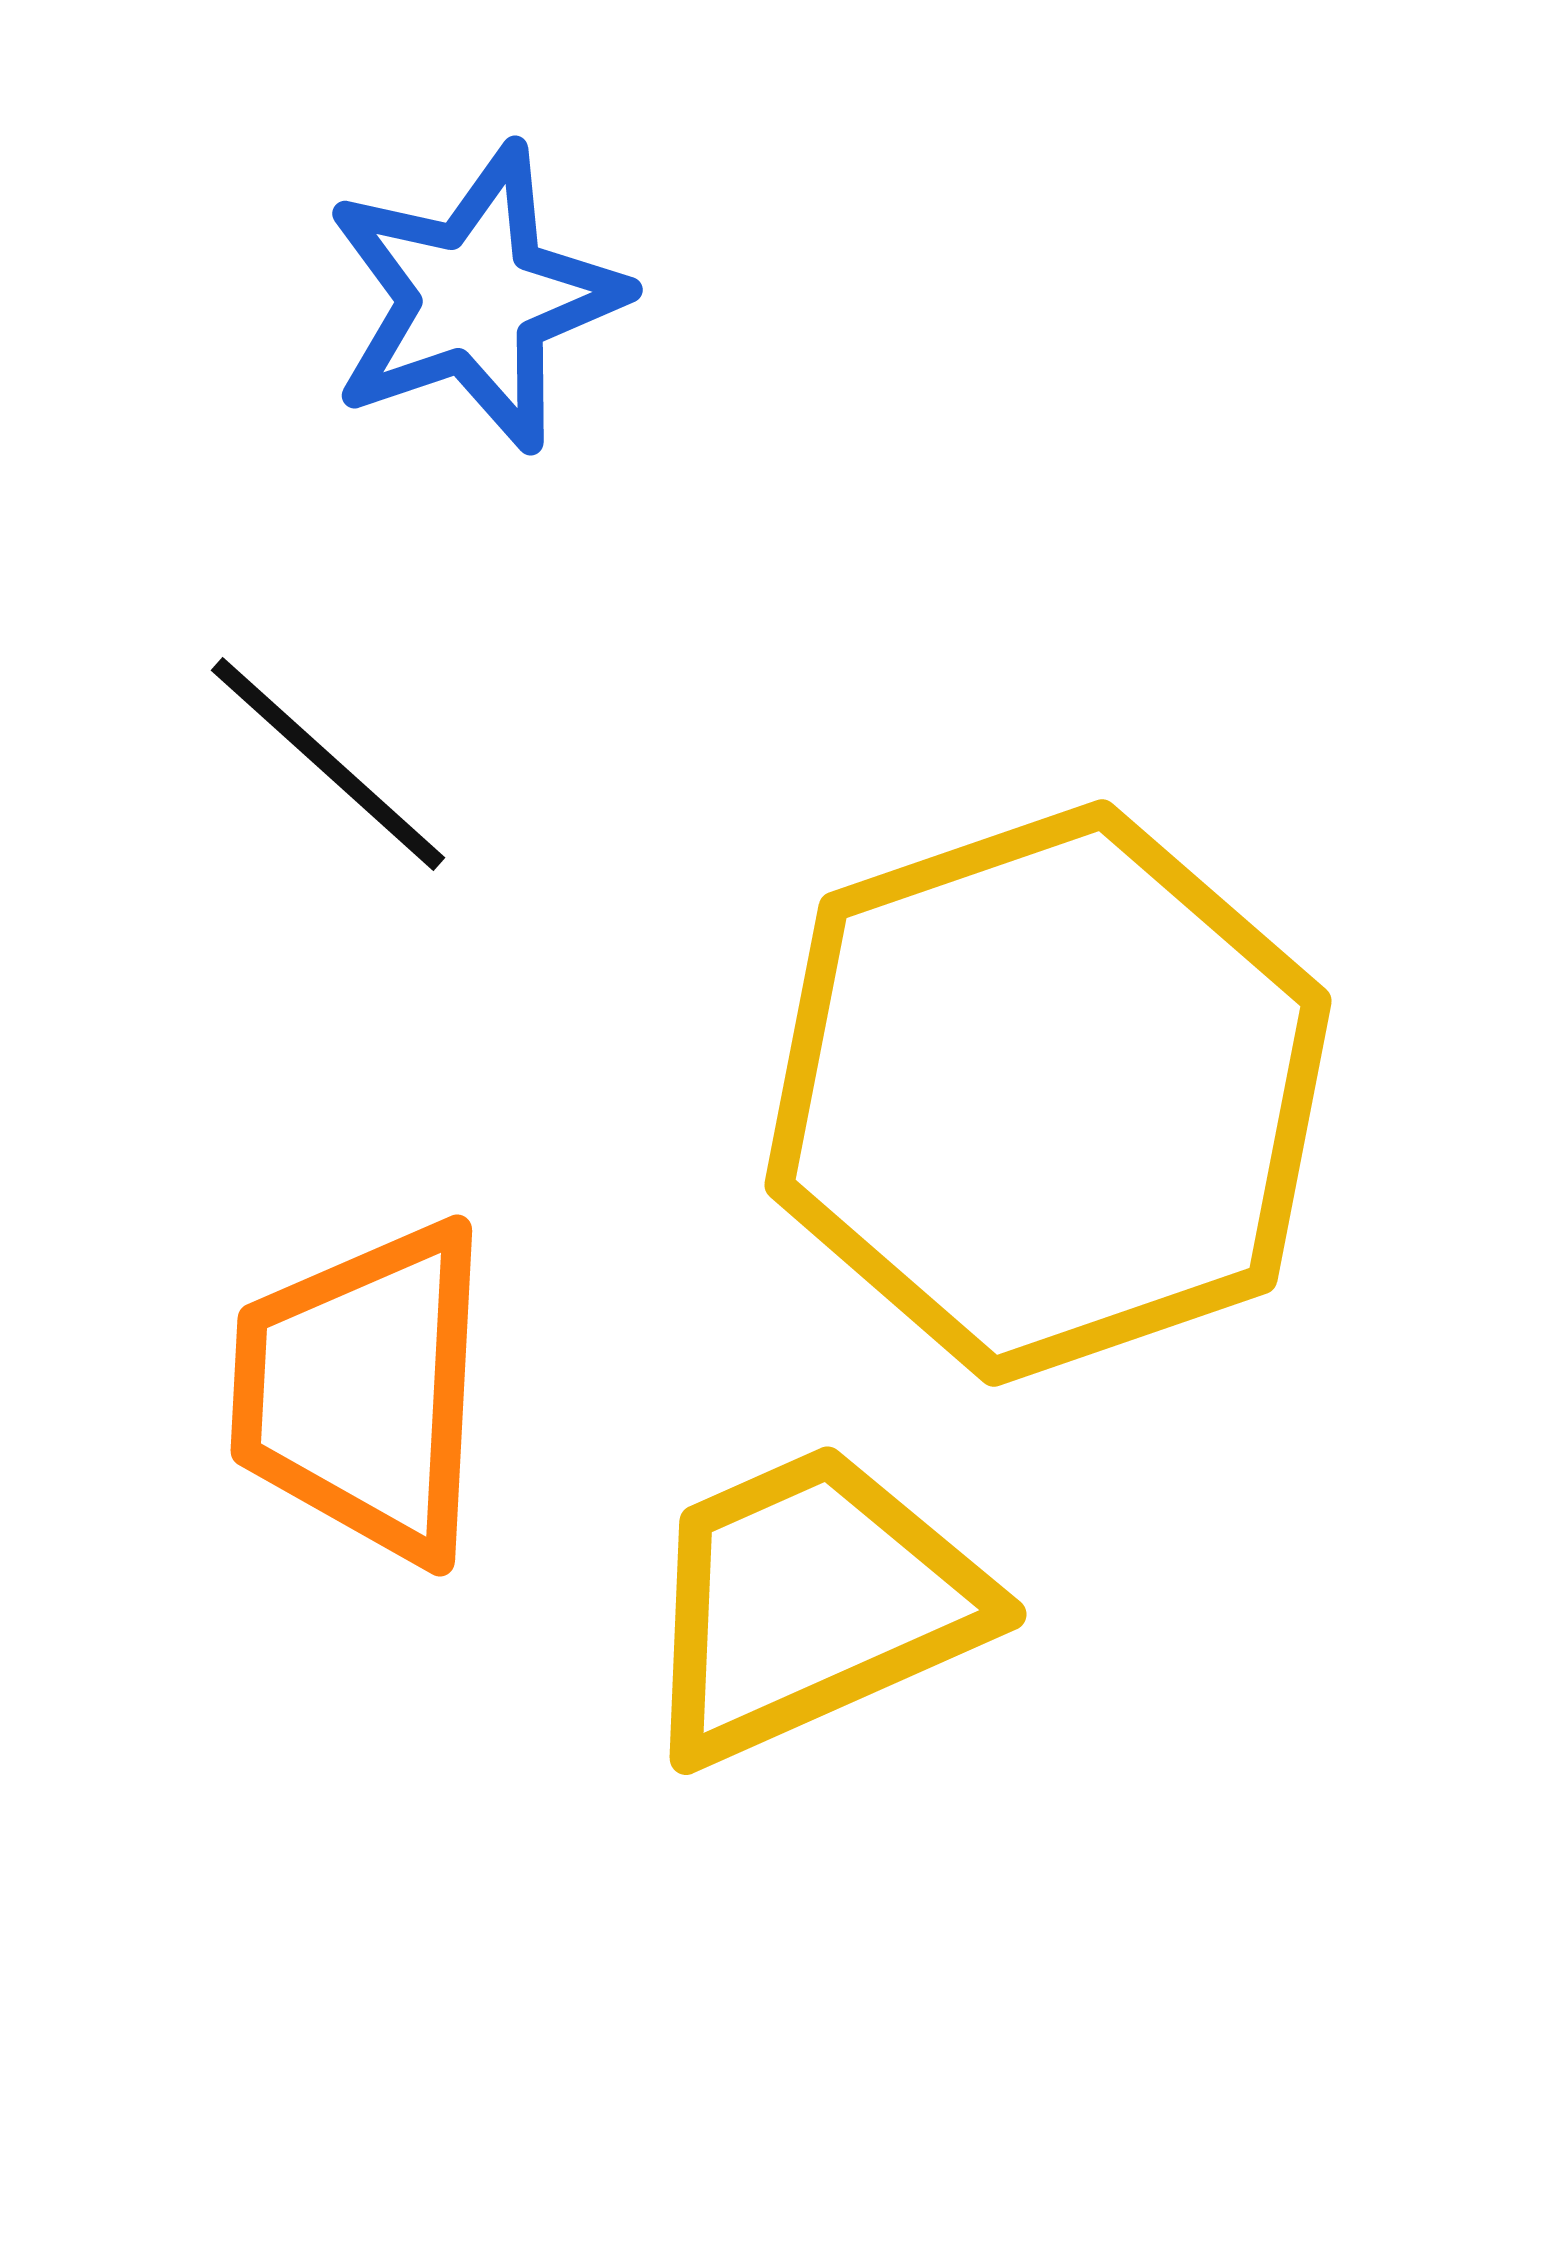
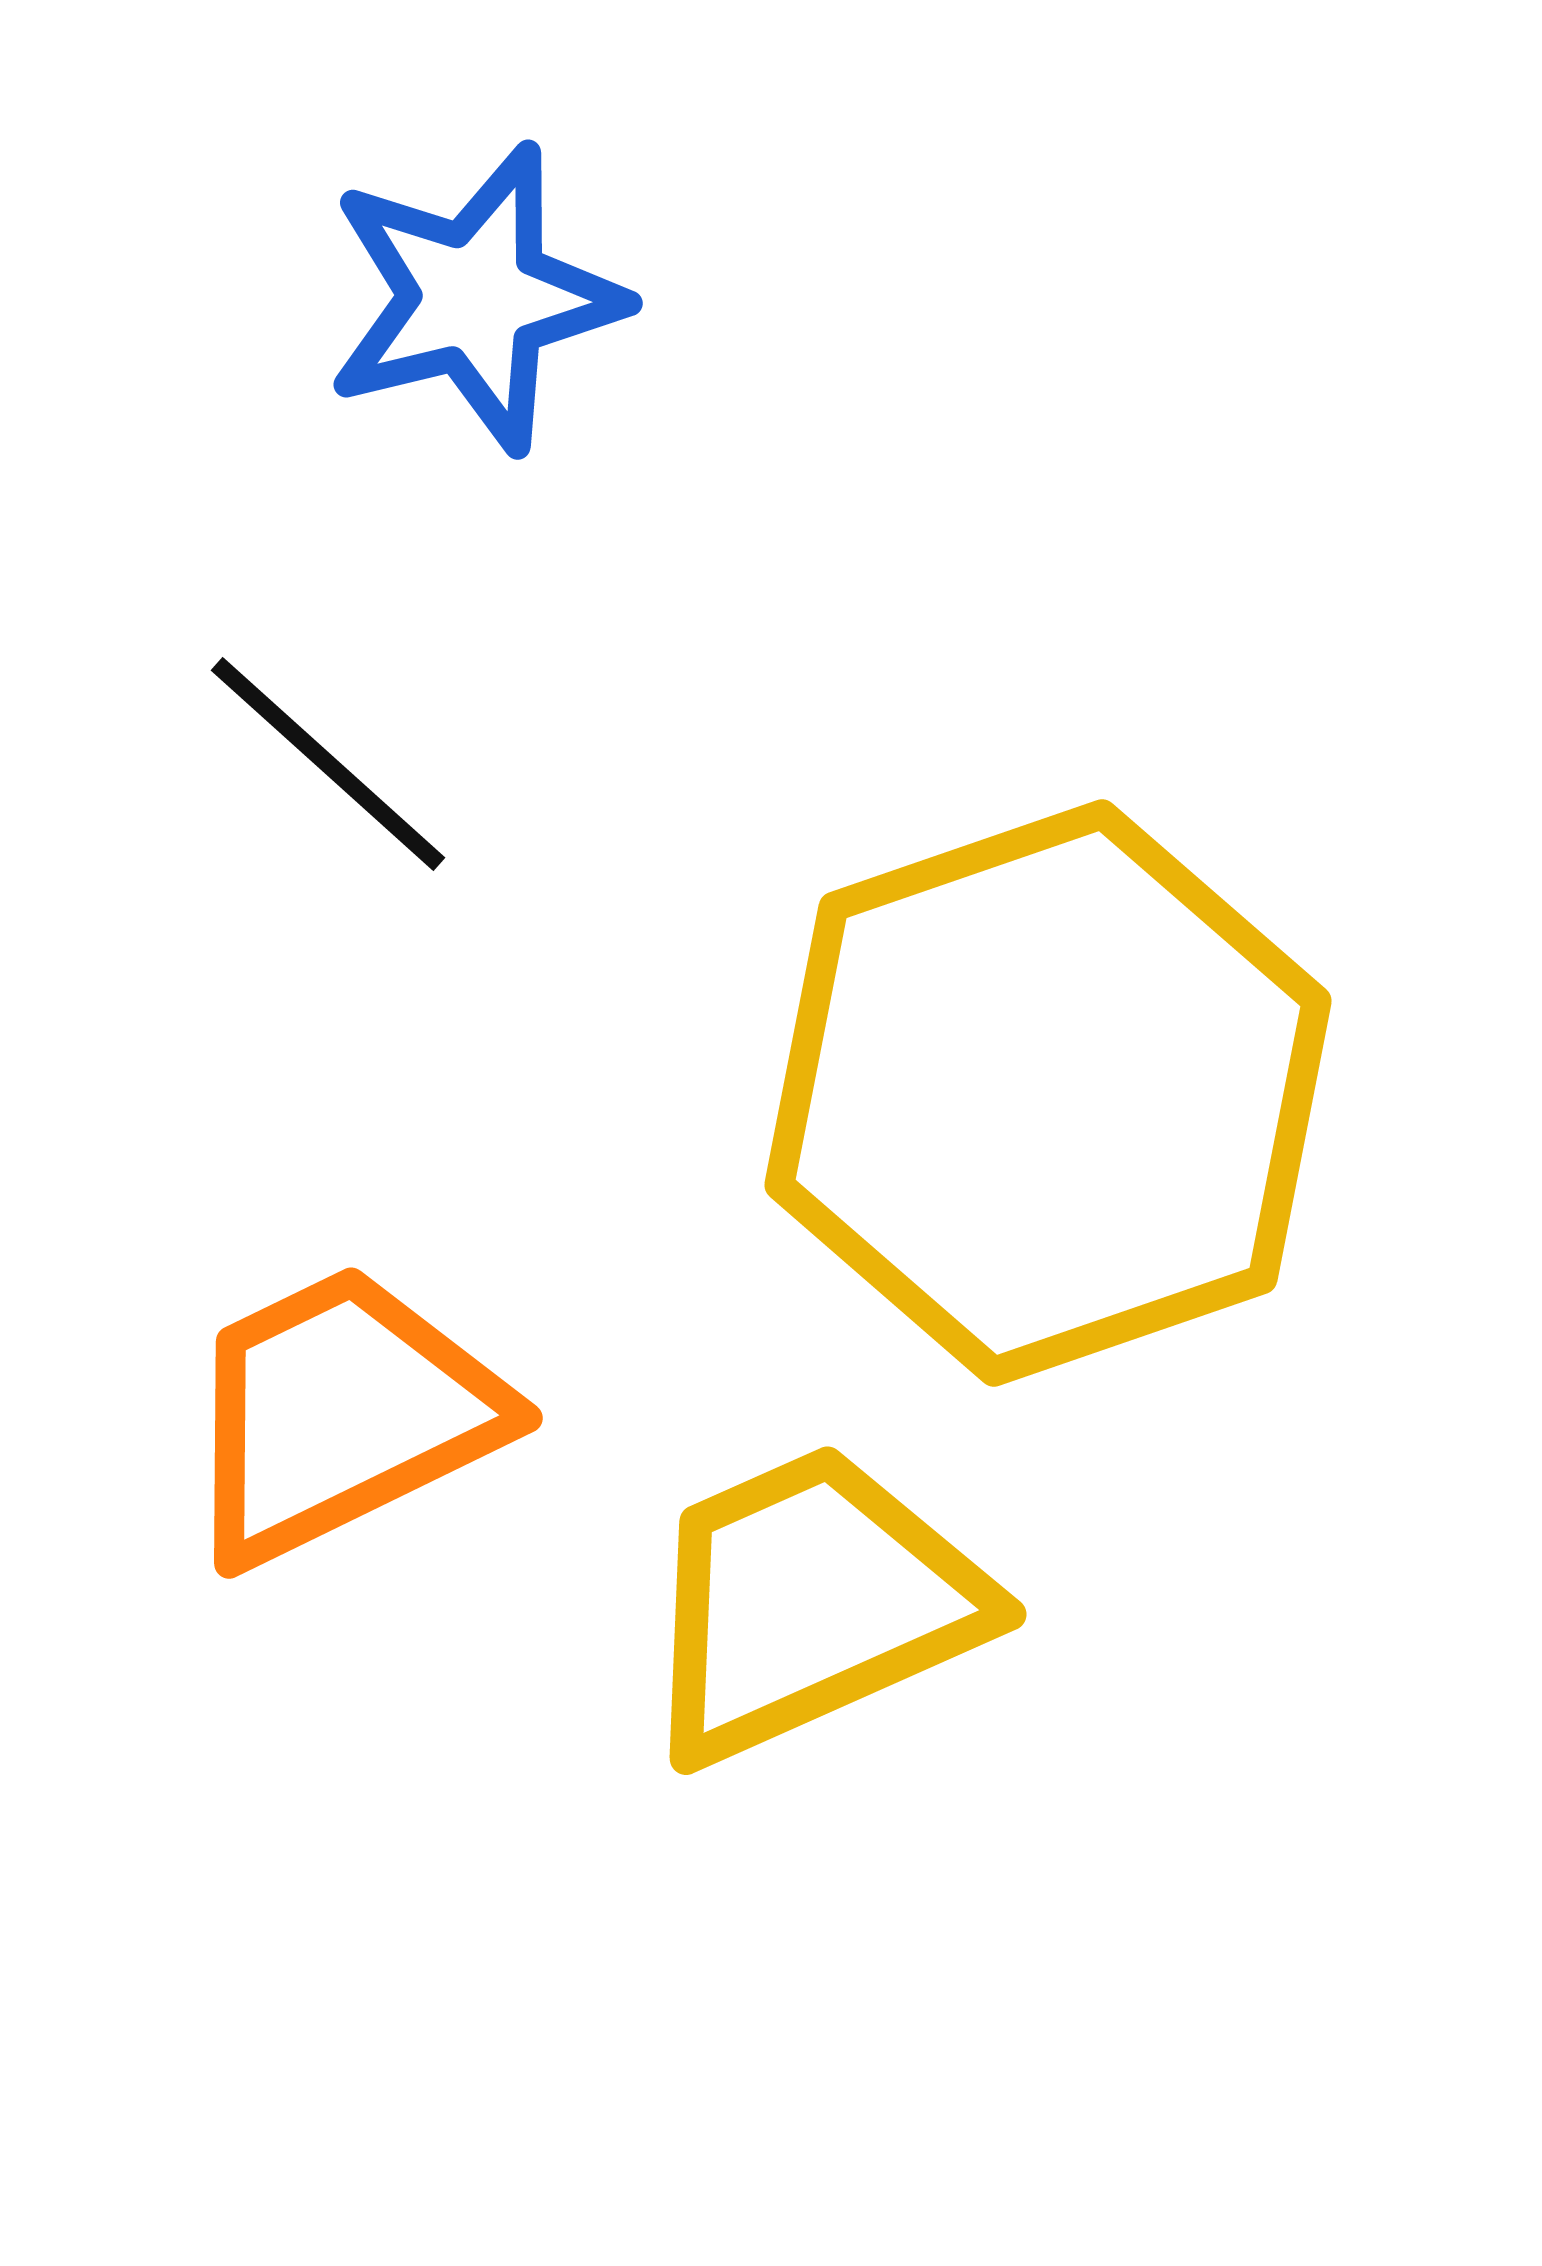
blue star: rotated 5 degrees clockwise
orange trapezoid: moved 22 px left, 23 px down; rotated 61 degrees clockwise
